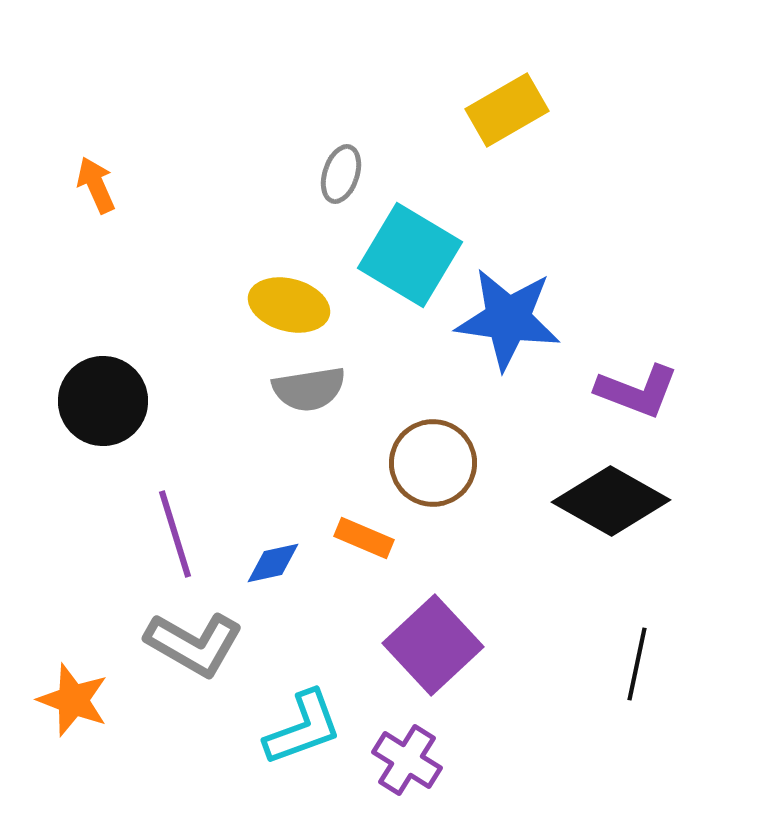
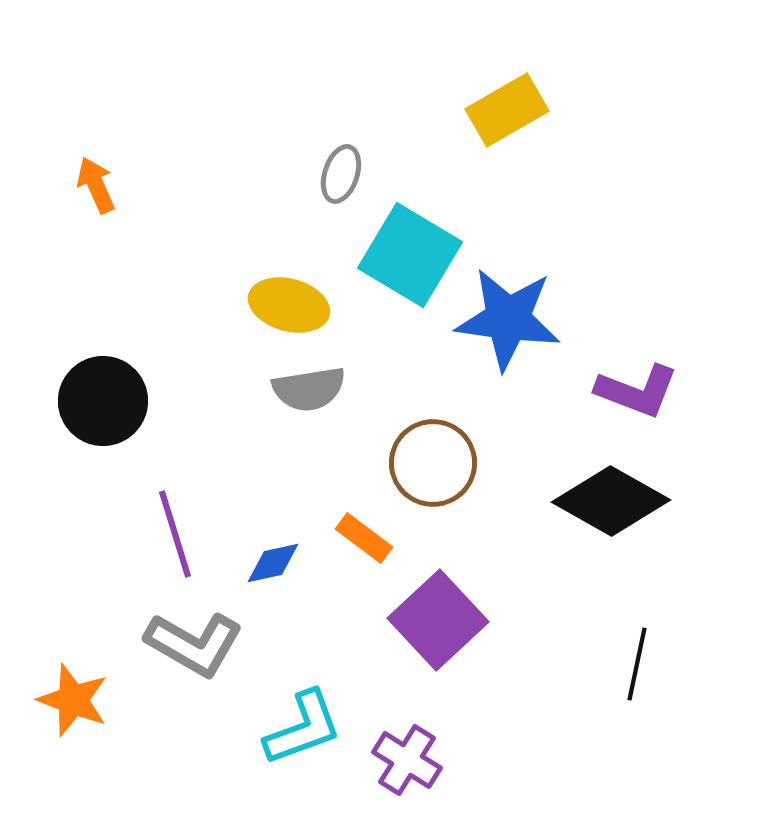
orange rectangle: rotated 14 degrees clockwise
purple square: moved 5 px right, 25 px up
